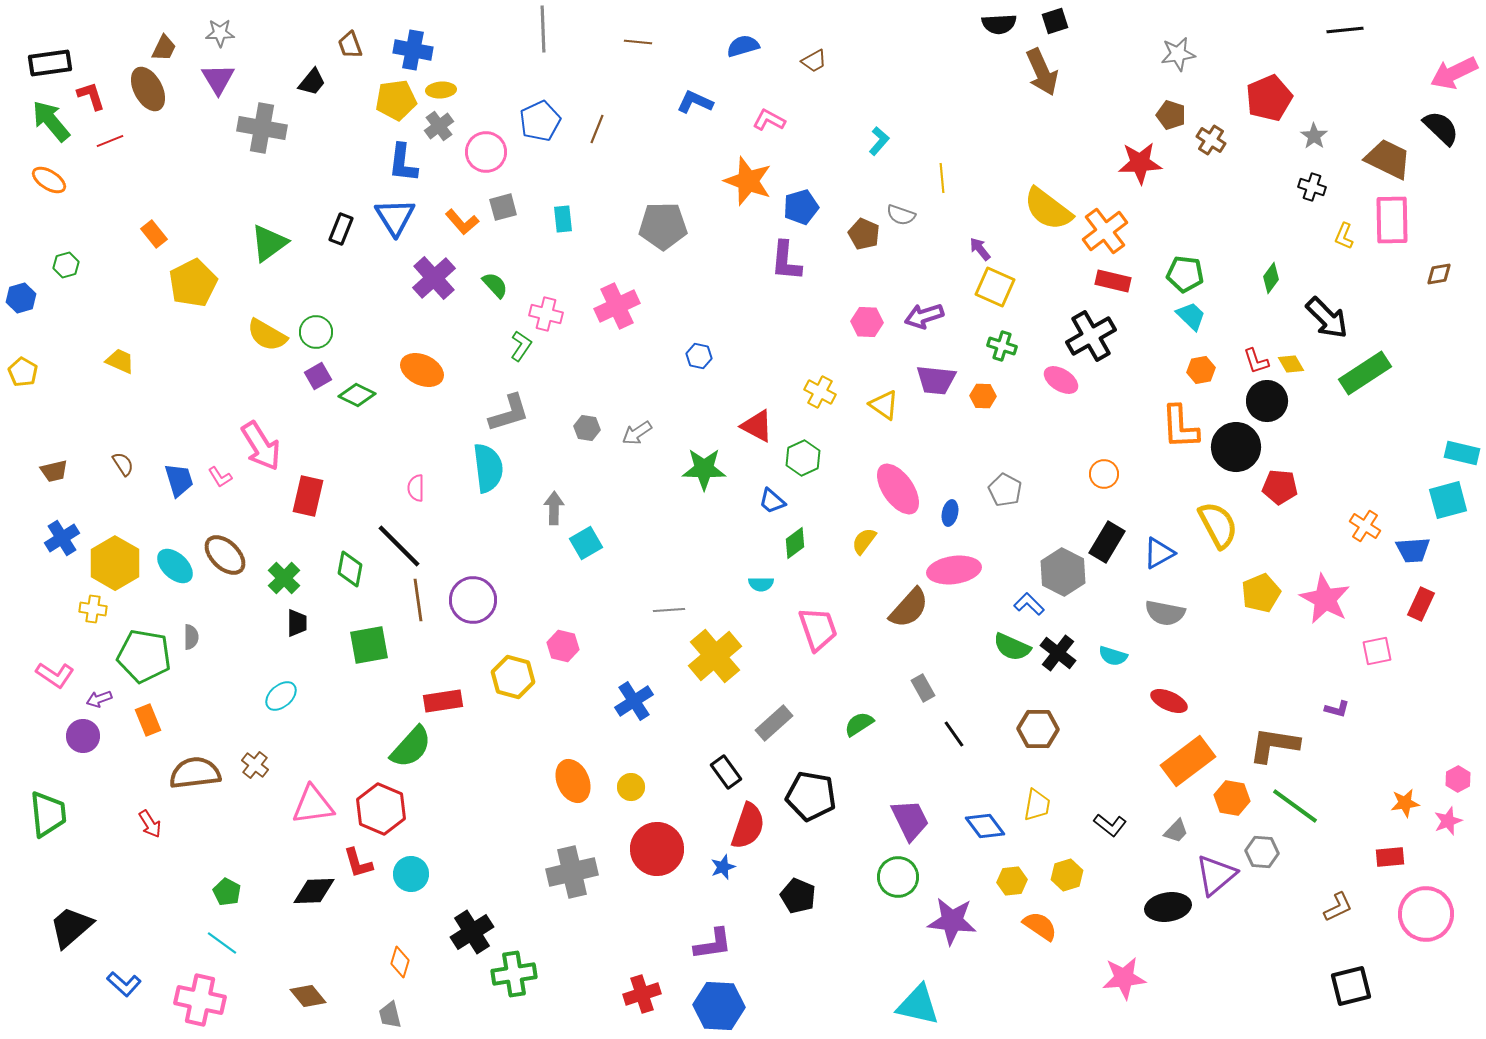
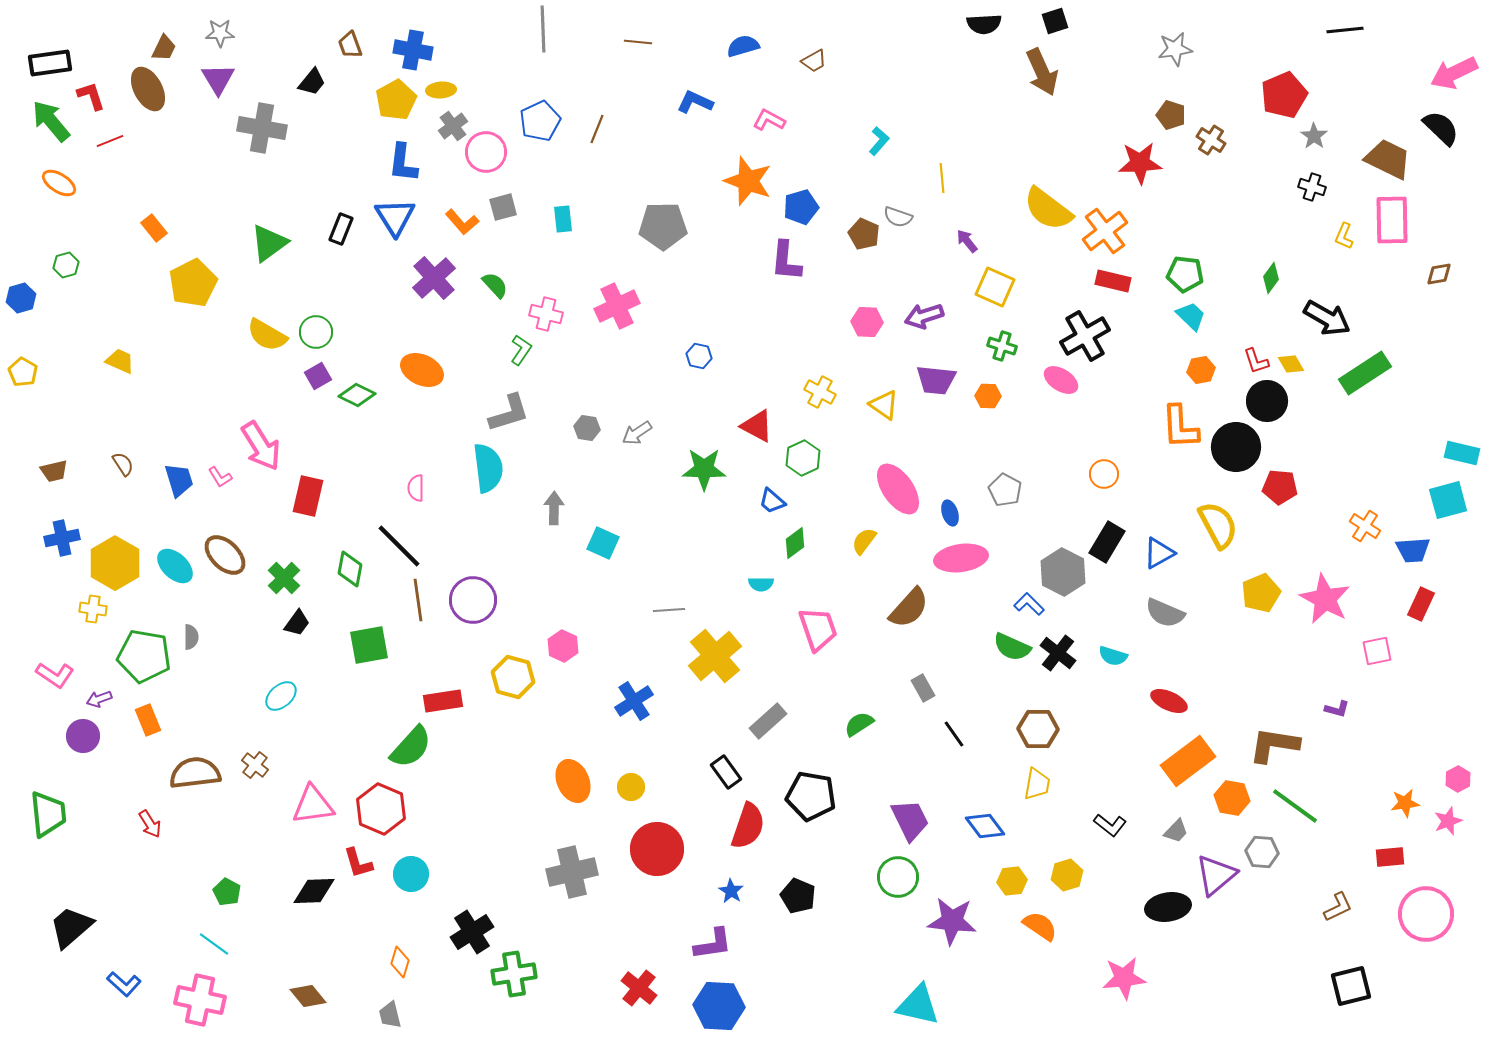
black semicircle at (999, 24): moved 15 px left
gray star at (1178, 54): moved 3 px left, 5 px up
red pentagon at (1269, 98): moved 15 px right, 3 px up
yellow pentagon at (396, 100): rotated 21 degrees counterclockwise
gray cross at (439, 126): moved 14 px right
orange ellipse at (49, 180): moved 10 px right, 3 px down
gray semicircle at (901, 215): moved 3 px left, 2 px down
orange rectangle at (154, 234): moved 6 px up
purple arrow at (980, 249): moved 13 px left, 8 px up
black arrow at (1327, 318): rotated 15 degrees counterclockwise
black cross at (1091, 336): moved 6 px left
green L-shape at (521, 346): moved 4 px down
orange hexagon at (983, 396): moved 5 px right
blue ellipse at (950, 513): rotated 30 degrees counterclockwise
blue cross at (62, 538): rotated 20 degrees clockwise
cyan square at (586, 543): moved 17 px right; rotated 36 degrees counterclockwise
pink ellipse at (954, 570): moved 7 px right, 12 px up
gray semicircle at (1165, 613): rotated 12 degrees clockwise
black trapezoid at (297, 623): rotated 36 degrees clockwise
pink hexagon at (563, 646): rotated 12 degrees clockwise
gray rectangle at (774, 723): moved 6 px left, 2 px up
yellow trapezoid at (1037, 805): moved 21 px up
blue star at (723, 867): moved 8 px right, 24 px down; rotated 20 degrees counterclockwise
cyan line at (222, 943): moved 8 px left, 1 px down
red cross at (642, 994): moved 3 px left, 6 px up; rotated 33 degrees counterclockwise
